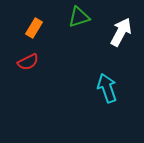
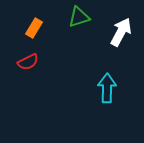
cyan arrow: rotated 20 degrees clockwise
